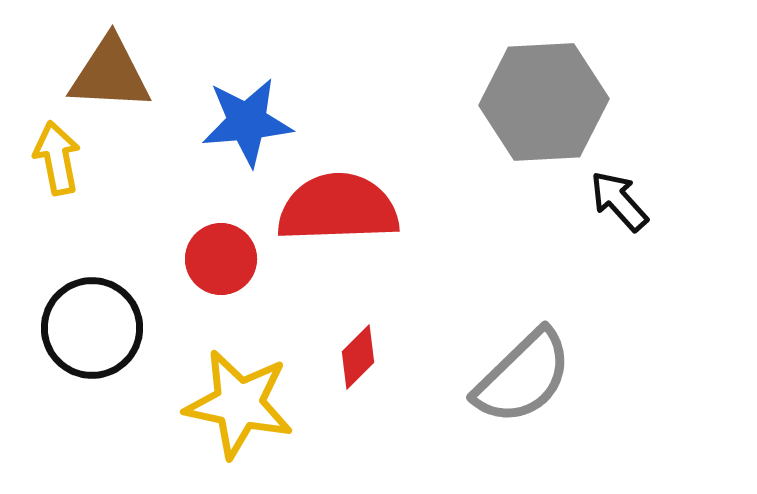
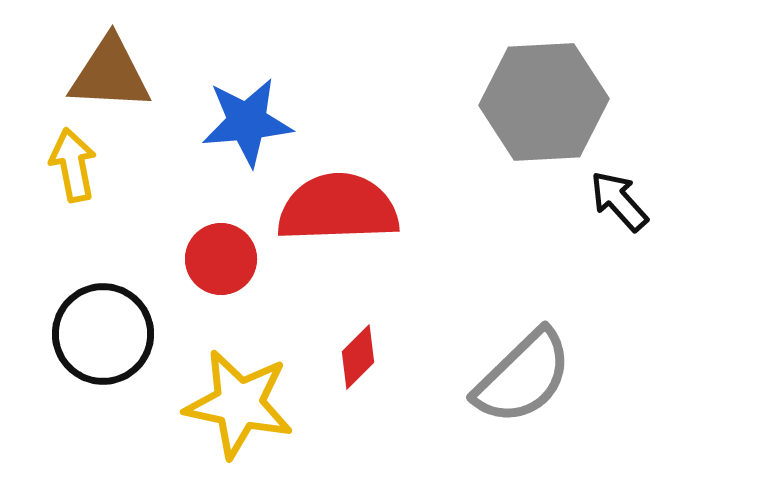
yellow arrow: moved 16 px right, 7 px down
black circle: moved 11 px right, 6 px down
